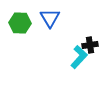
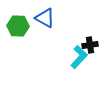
blue triangle: moved 5 px left; rotated 30 degrees counterclockwise
green hexagon: moved 2 px left, 3 px down
